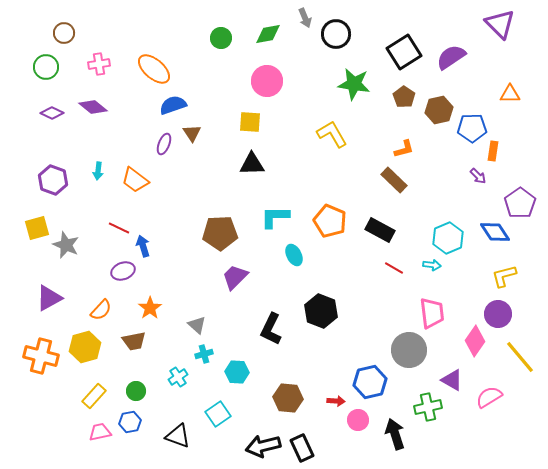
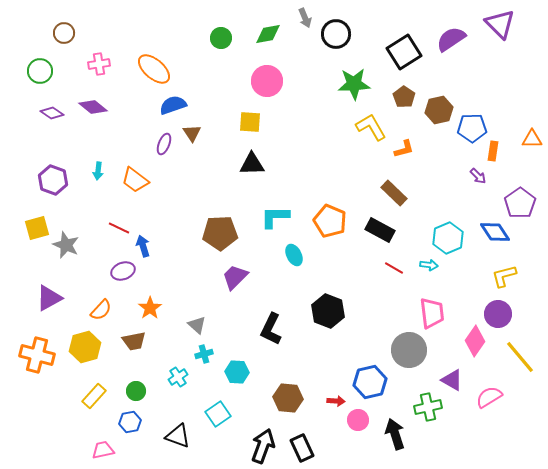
purple semicircle at (451, 57): moved 18 px up
green circle at (46, 67): moved 6 px left, 4 px down
green star at (354, 84): rotated 12 degrees counterclockwise
orange triangle at (510, 94): moved 22 px right, 45 px down
purple diamond at (52, 113): rotated 10 degrees clockwise
yellow L-shape at (332, 134): moved 39 px right, 7 px up
brown rectangle at (394, 180): moved 13 px down
cyan arrow at (432, 265): moved 3 px left
black hexagon at (321, 311): moved 7 px right
orange cross at (41, 356): moved 4 px left, 1 px up
pink trapezoid at (100, 432): moved 3 px right, 18 px down
black arrow at (263, 446): rotated 124 degrees clockwise
